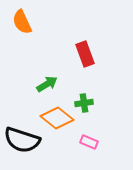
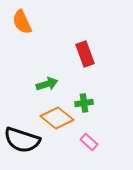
green arrow: rotated 15 degrees clockwise
pink rectangle: rotated 18 degrees clockwise
